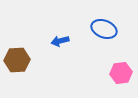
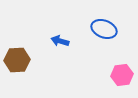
blue arrow: rotated 30 degrees clockwise
pink hexagon: moved 1 px right, 2 px down
